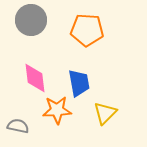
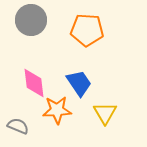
pink diamond: moved 1 px left, 5 px down
blue trapezoid: rotated 24 degrees counterclockwise
yellow triangle: rotated 15 degrees counterclockwise
gray semicircle: rotated 10 degrees clockwise
